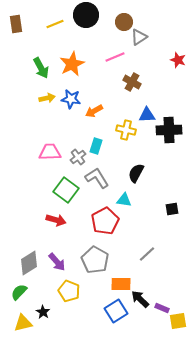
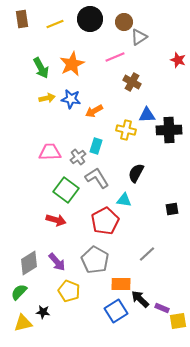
black circle: moved 4 px right, 4 px down
brown rectangle: moved 6 px right, 5 px up
black star: rotated 24 degrees counterclockwise
